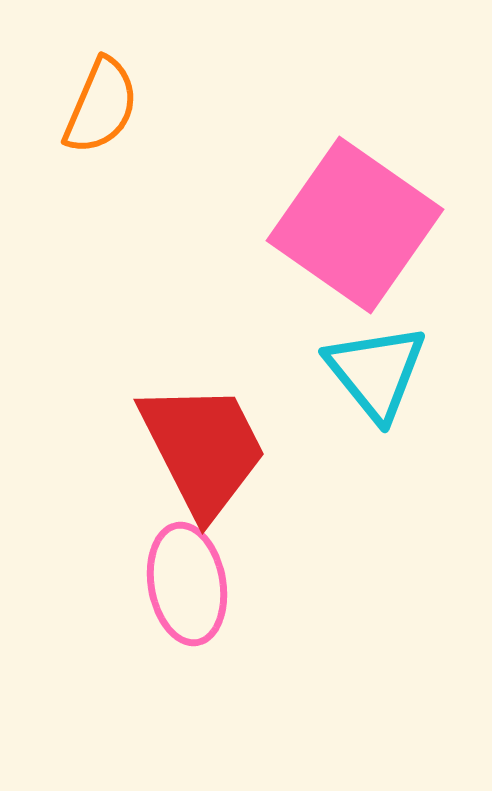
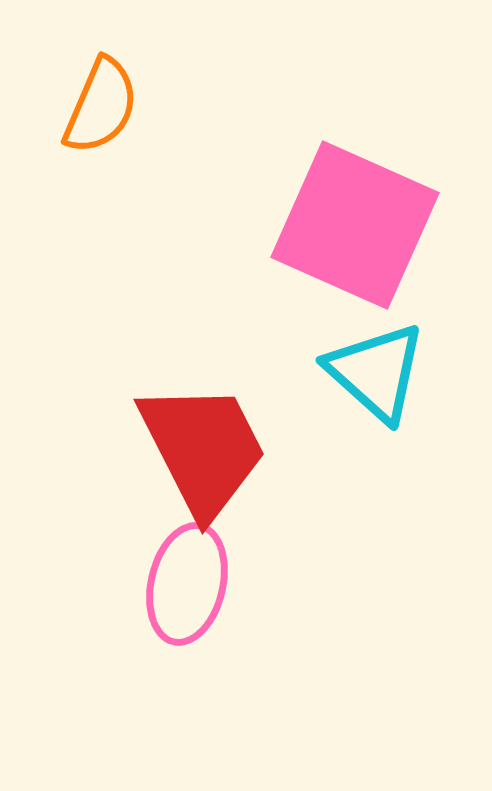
pink square: rotated 11 degrees counterclockwise
cyan triangle: rotated 9 degrees counterclockwise
pink ellipse: rotated 23 degrees clockwise
